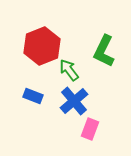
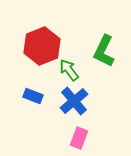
pink rectangle: moved 11 px left, 9 px down
